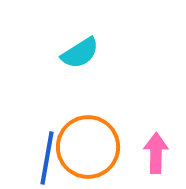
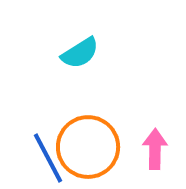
pink arrow: moved 1 px left, 4 px up
blue line: moved 1 px right; rotated 38 degrees counterclockwise
